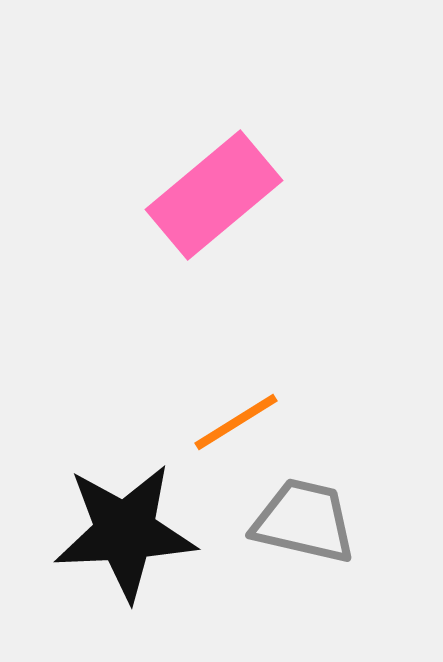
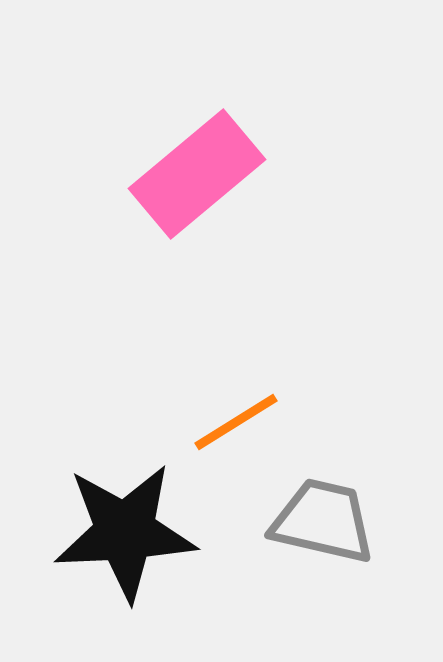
pink rectangle: moved 17 px left, 21 px up
gray trapezoid: moved 19 px right
